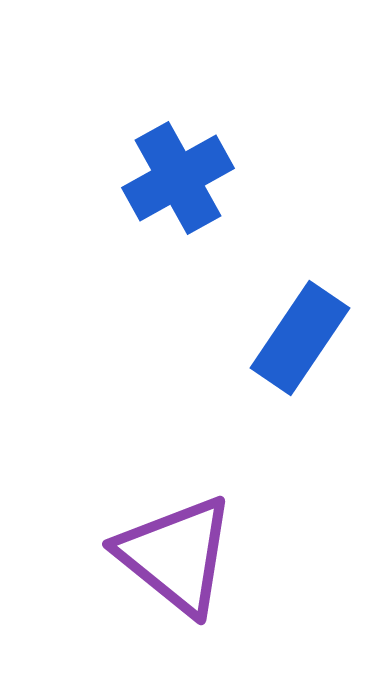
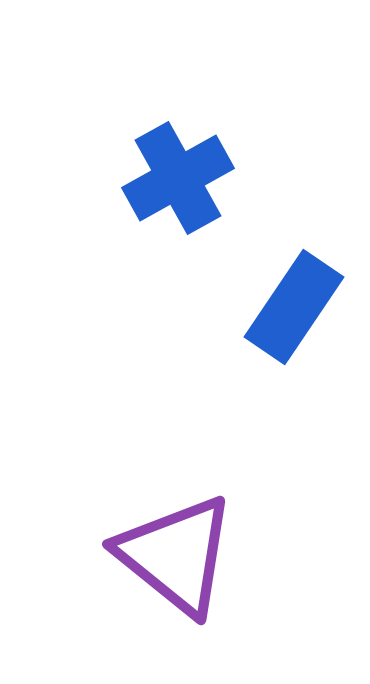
blue rectangle: moved 6 px left, 31 px up
